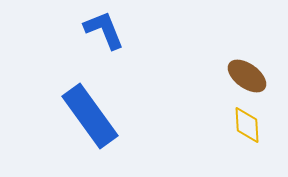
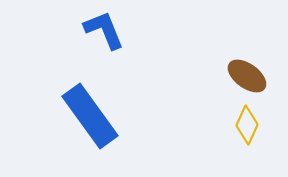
yellow diamond: rotated 27 degrees clockwise
